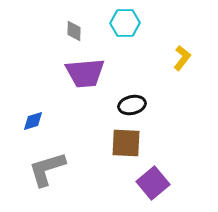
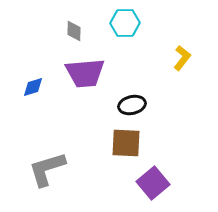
blue diamond: moved 34 px up
